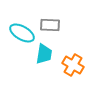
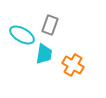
gray rectangle: rotated 72 degrees counterclockwise
cyan ellipse: moved 2 px down
